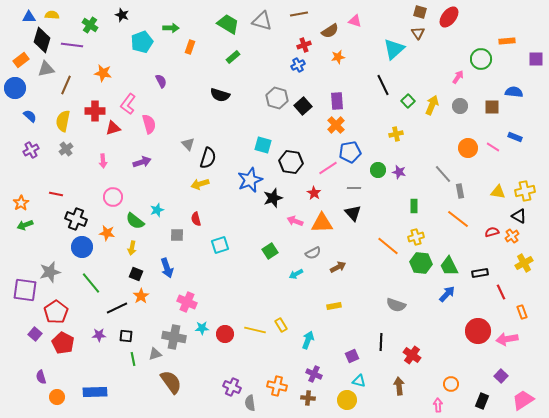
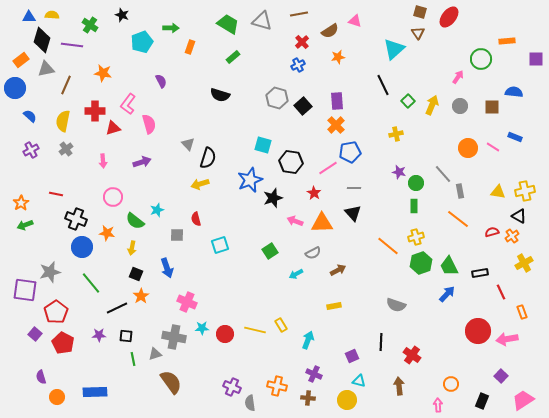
red cross at (304, 45): moved 2 px left, 3 px up; rotated 24 degrees counterclockwise
green circle at (378, 170): moved 38 px right, 13 px down
green hexagon at (421, 263): rotated 25 degrees counterclockwise
brown arrow at (338, 267): moved 3 px down
